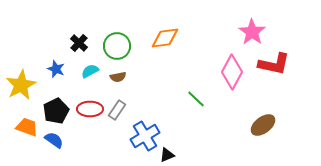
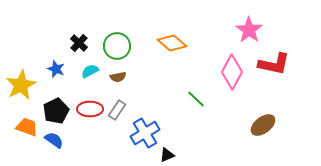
pink star: moved 3 px left, 2 px up
orange diamond: moved 7 px right, 5 px down; rotated 48 degrees clockwise
blue cross: moved 3 px up
